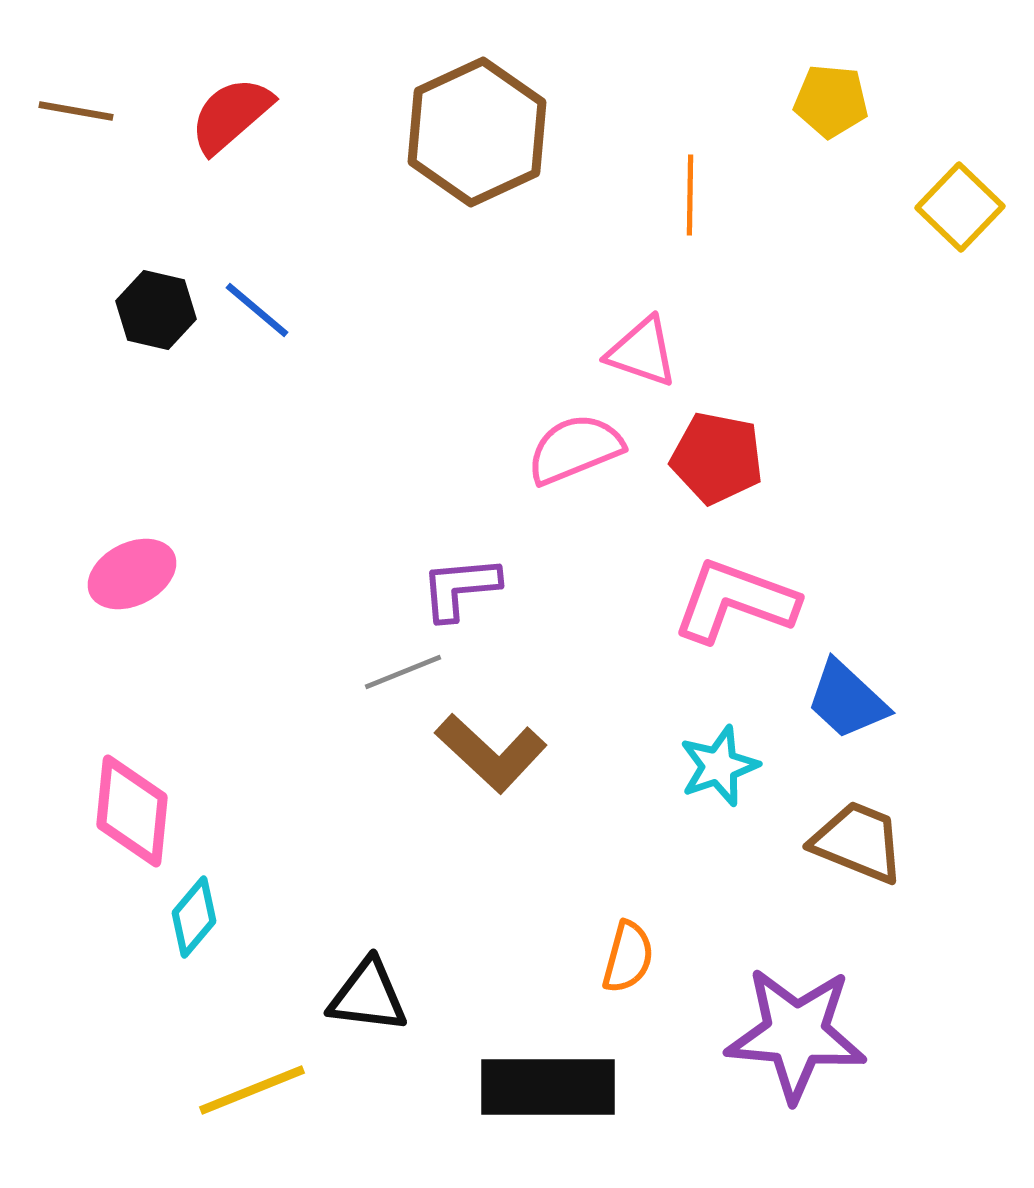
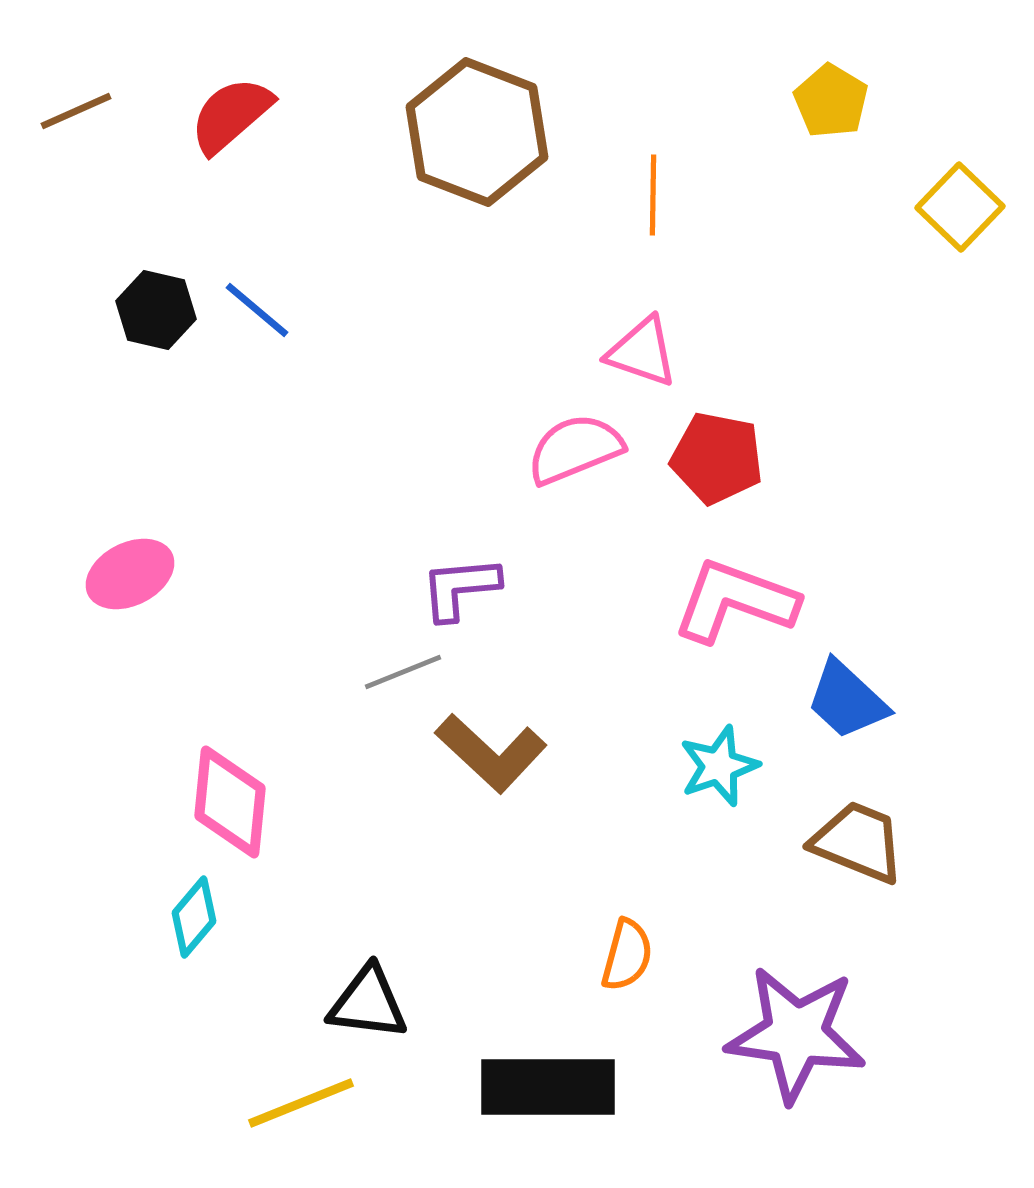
yellow pentagon: rotated 26 degrees clockwise
brown line: rotated 34 degrees counterclockwise
brown hexagon: rotated 14 degrees counterclockwise
orange line: moved 37 px left
pink ellipse: moved 2 px left
pink diamond: moved 98 px right, 9 px up
orange semicircle: moved 1 px left, 2 px up
black triangle: moved 7 px down
purple star: rotated 3 degrees clockwise
yellow line: moved 49 px right, 13 px down
